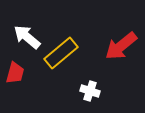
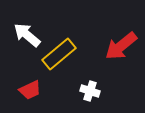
white arrow: moved 2 px up
yellow rectangle: moved 2 px left, 1 px down
red trapezoid: moved 15 px right, 17 px down; rotated 50 degrees clockwise
